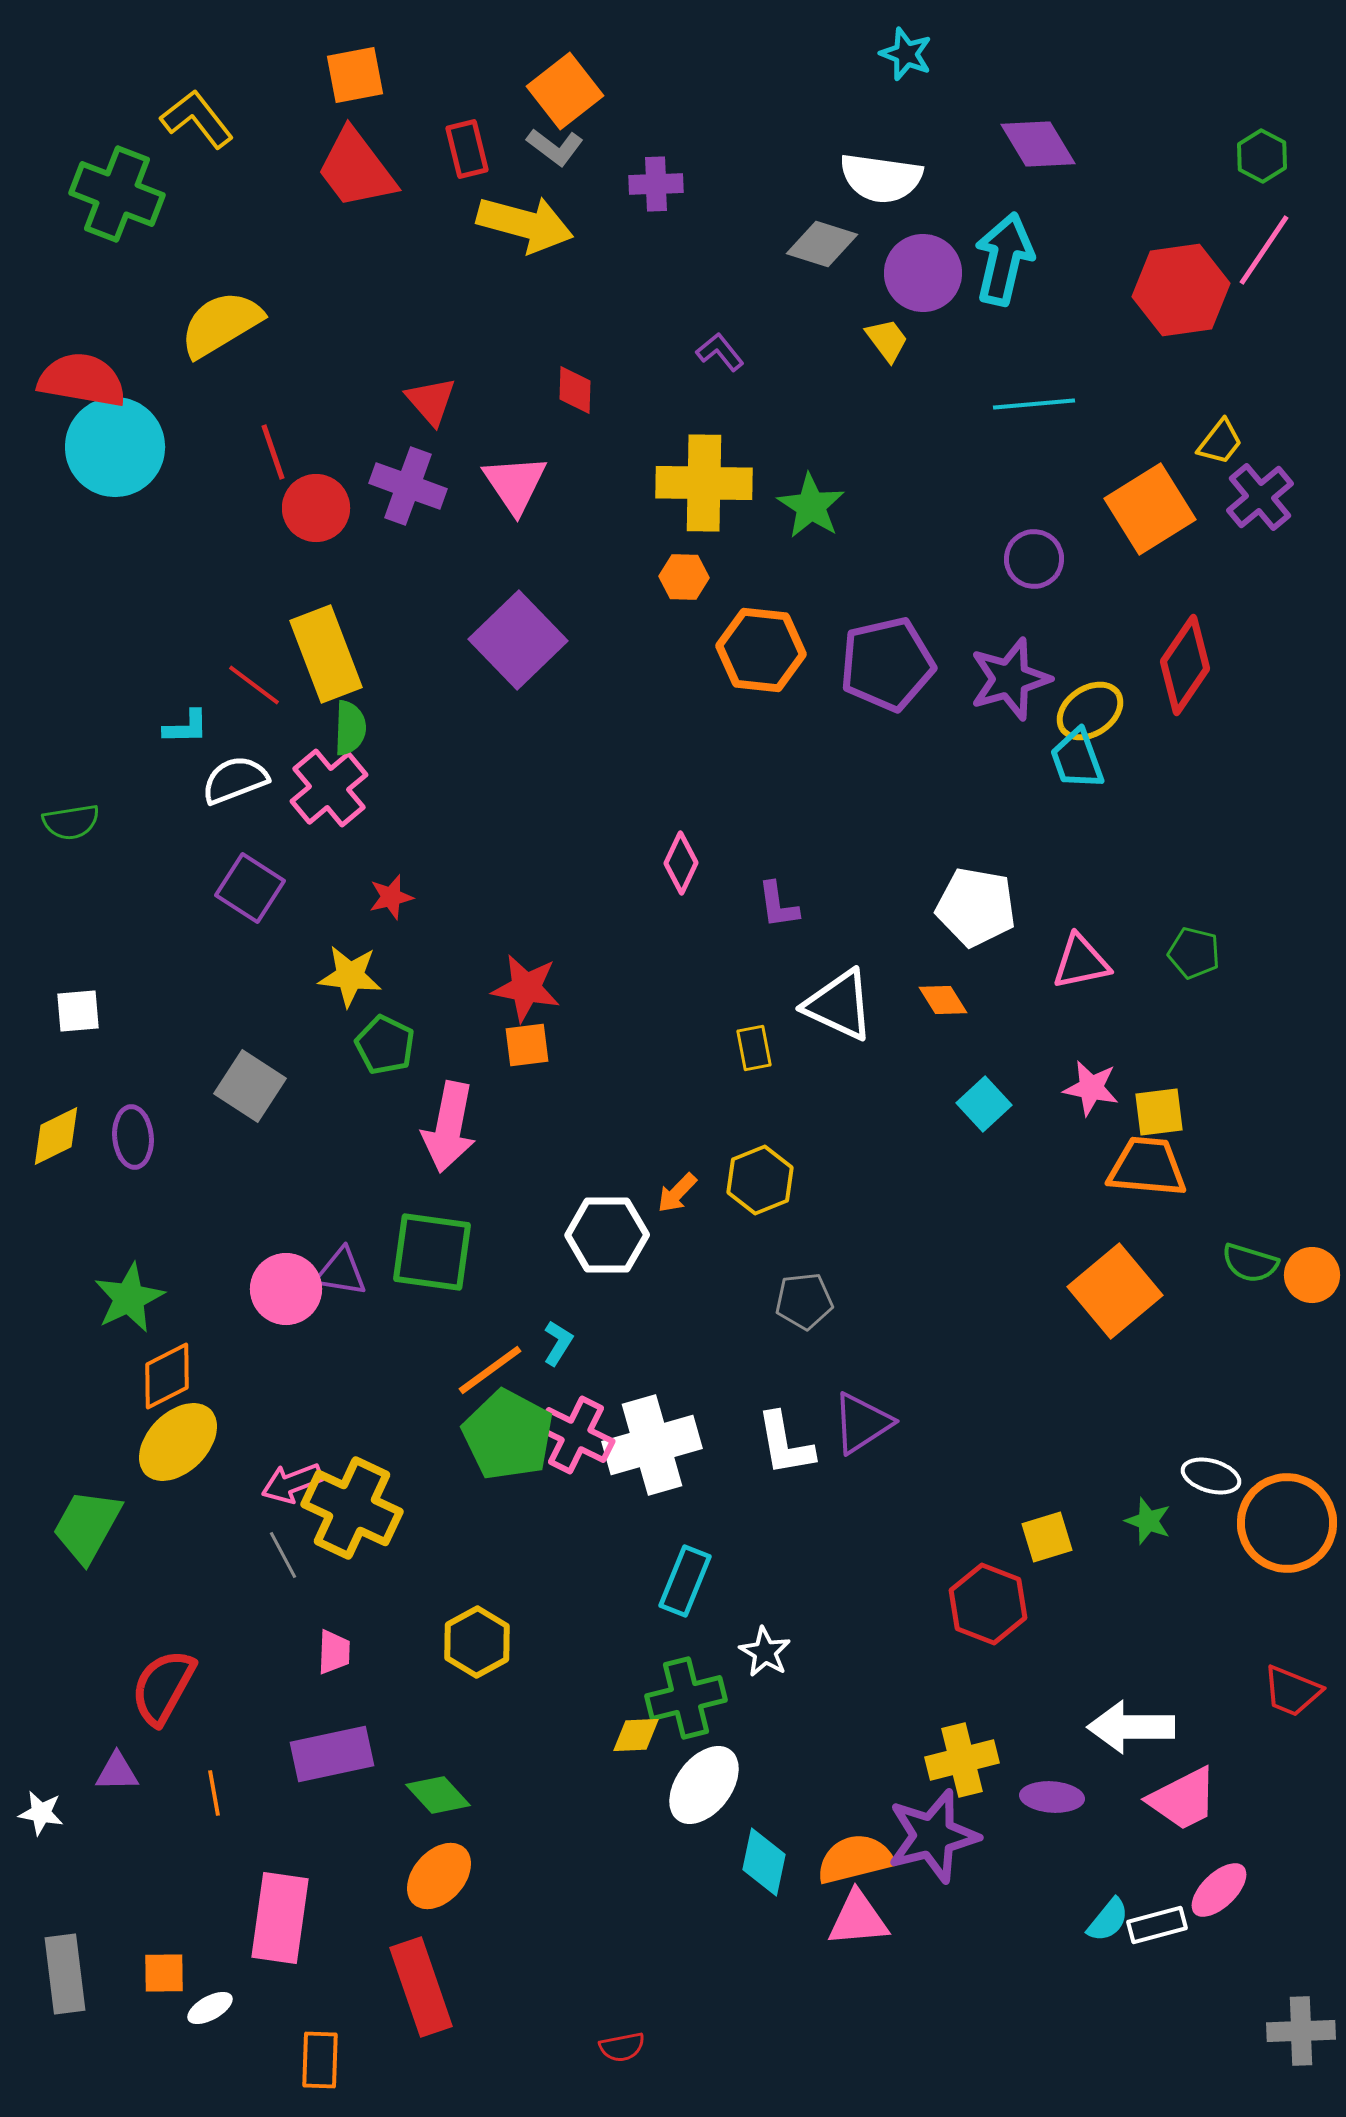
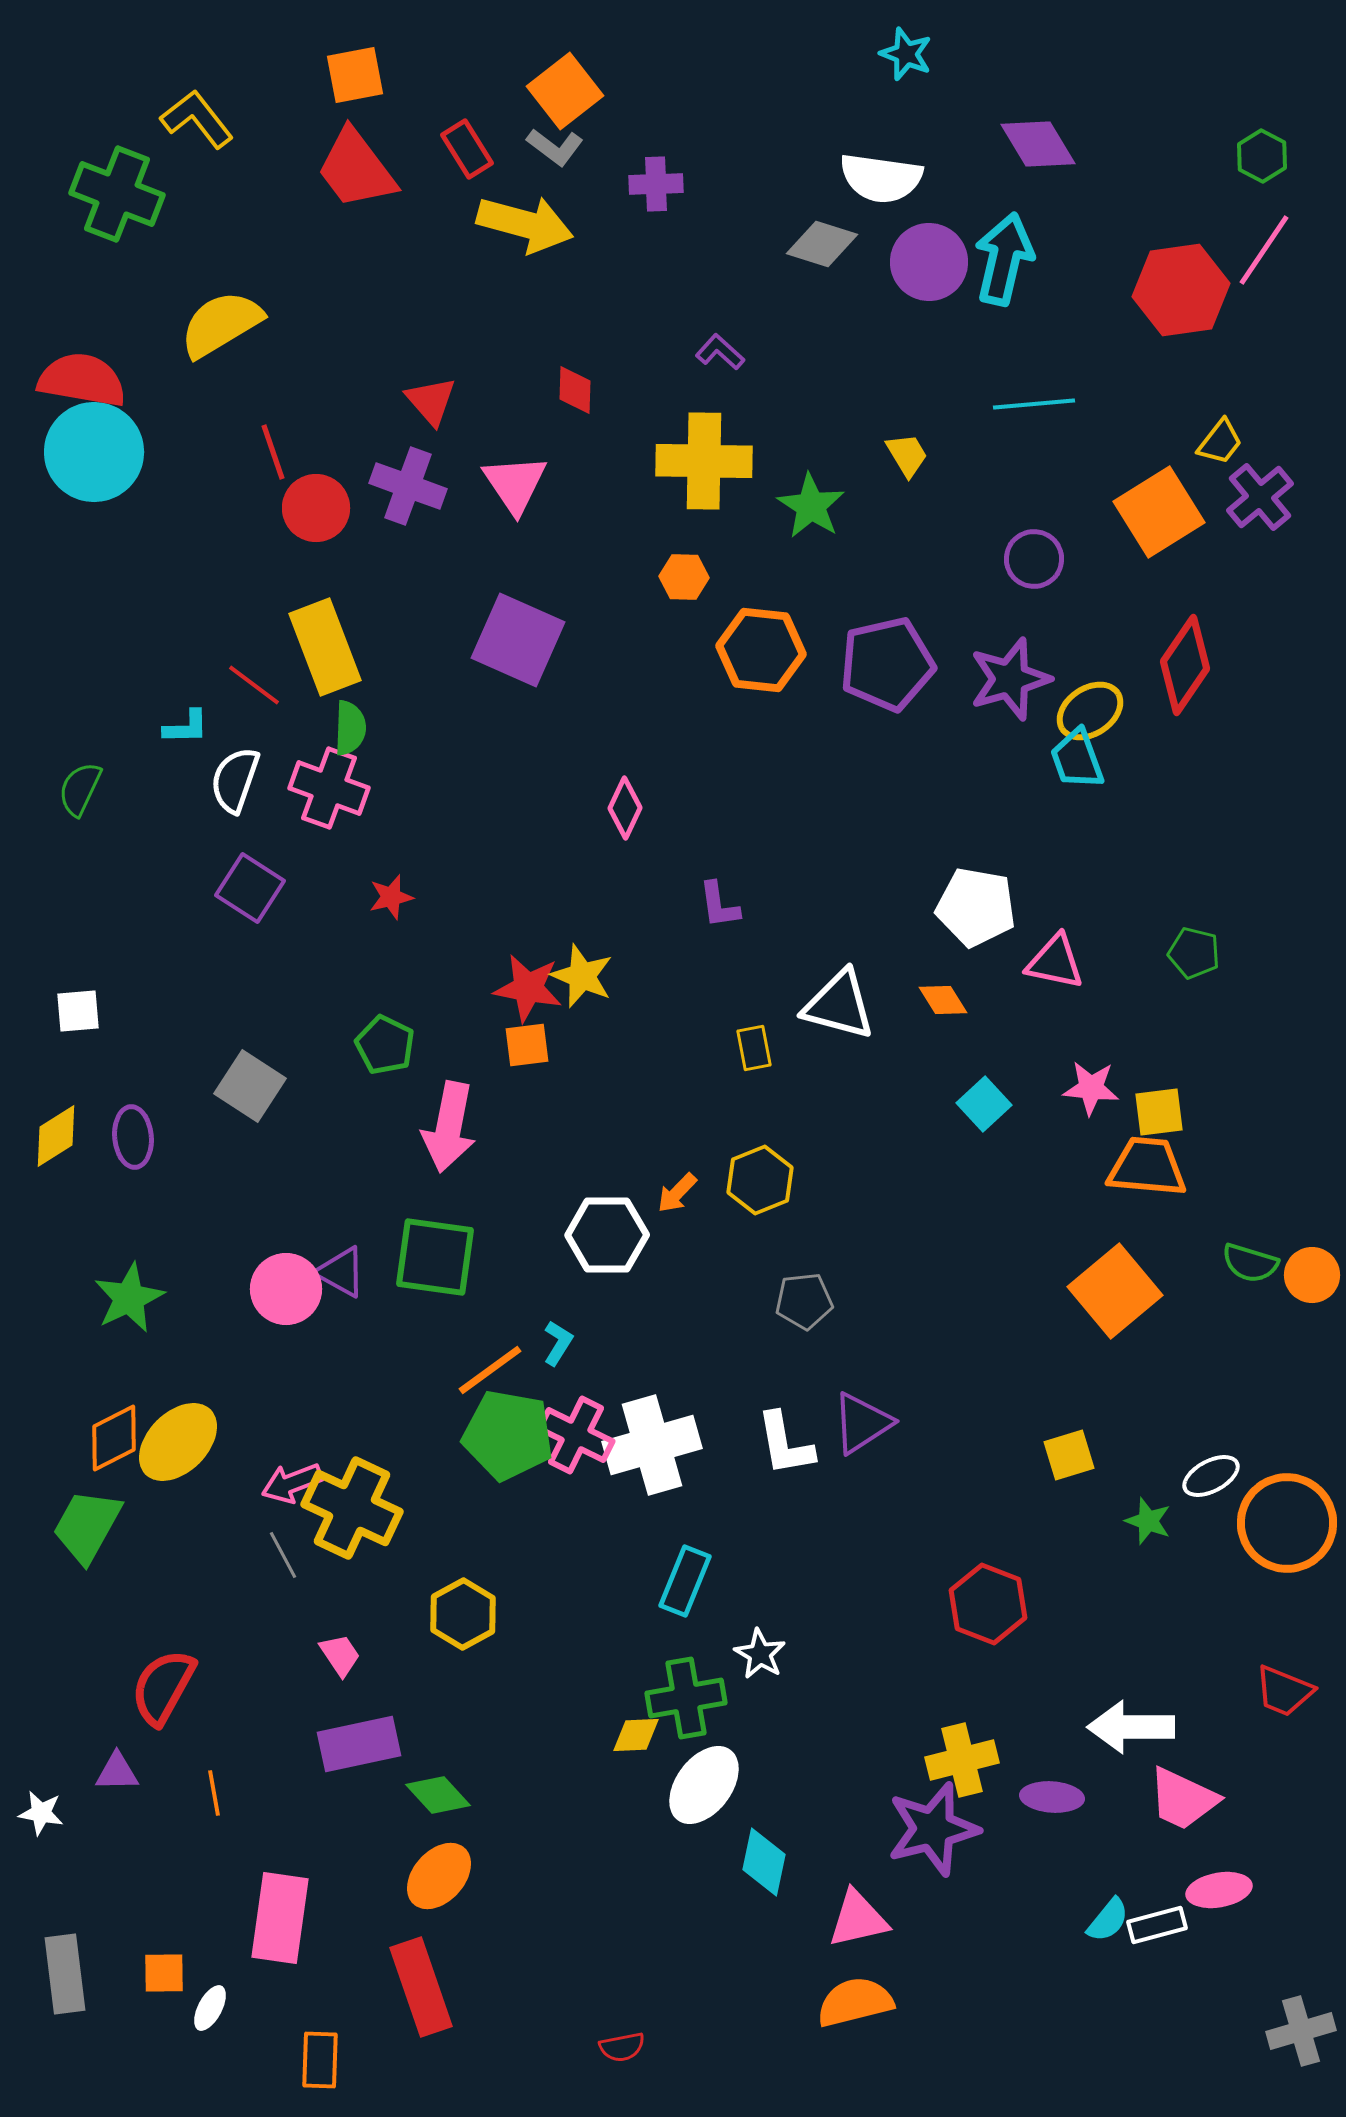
red rectangle at (467, 149): rotated 18 degrees counterclockwise
purple circle at (923, 273): moved 6 px right, 11 px up
yellow trapezoid at (887, 340): moved 20 px right, 115 px down; rotated 6 degrees clockwise
purple L-shape at (720, 352): rotated 9 degrees counterclockwise
cyan circle at (115, 447): moved 21 px left, 5 px down
yellow cross at (704, 483): moved 22 px up
orange square at (1150, 509): moved 9 px right, 3 px down
purple square at (518, 640): rotated 22 degrees counterclockwise
yellow rectangle at (326, 654): moved 1 px left, 7 px up
white semicircle at (235, 780): rotated 50 degrees counterclockwise
pink cross at (329, 788): rotated 30 degrees counterclockwise
green semicircle at (71, 822): moved 9 px right, 33 px up; rotated 124 degrees clockwise
pink diamond at (681, 863): moved 56 px left, 55 px up
purple L-shape at (778, 905): moved 59 px left
pink triangle at (1081, 962): moved 26 px left; rotated 24 degrees clockwise
yellow star at (350, 976): moved 232 px right; rotated 16 degrees clockwise
red star at (526, 988): moved 2 px right
white triangle at (839, 1005): rotated 10 degrees counterclockwise
pink star at (1091, 1088): rotated 6 degrees counterclockwise
yellow diamond at (56, 1136): rotated 6 degrees counterclockwise
green square at (432, 1252): moved 3 px right, 5 px down
purple triangle at (341, 1272): rotated 20 degrees clockwise
orange diamond at (167, 1376): moved 53 px left, 62 px down
green pentagon at (508, 1435): rotated 18 degrees counterclockwise
white ellipse at (1211, 1476): rotated 44 degrees counterclockwise
yellow square at (1047, 1537): moved 22 px right, 82 px up
yellow hexagon at (477, 1642): moved 14 px left, 28 px up
pink trapezoid at (334, 1652): moved 6 px right, 3 px down; rotated 36 degrees counterclockwise
white star at (765, 1652): moved 5 px left, 2 px down
red trapezoid at (1292, 1691): moved 8 px left
green cross at (686, 1698): rotated 4 degrees clockwise
purple rectangle at (332, 1754): moved 27 px right, 10 px up
pink trapezoid at (1183, 1799): rotated 52 degrees clockwise
purple star at (933, 1836): moved 7 px up
orange semicircle at (855, 1859): moved 143 px down
pink ellipse at (1219, 1890): rotated 34 degrees clockwise
pink triangle at (858, 1919): rotated 8 degrees counterclockwise
white ellipse at (210, 2008): rotated 33 degrees counterclockwise
gray cross at (1301, 2031): rotated 14 degrees counterclockwise
